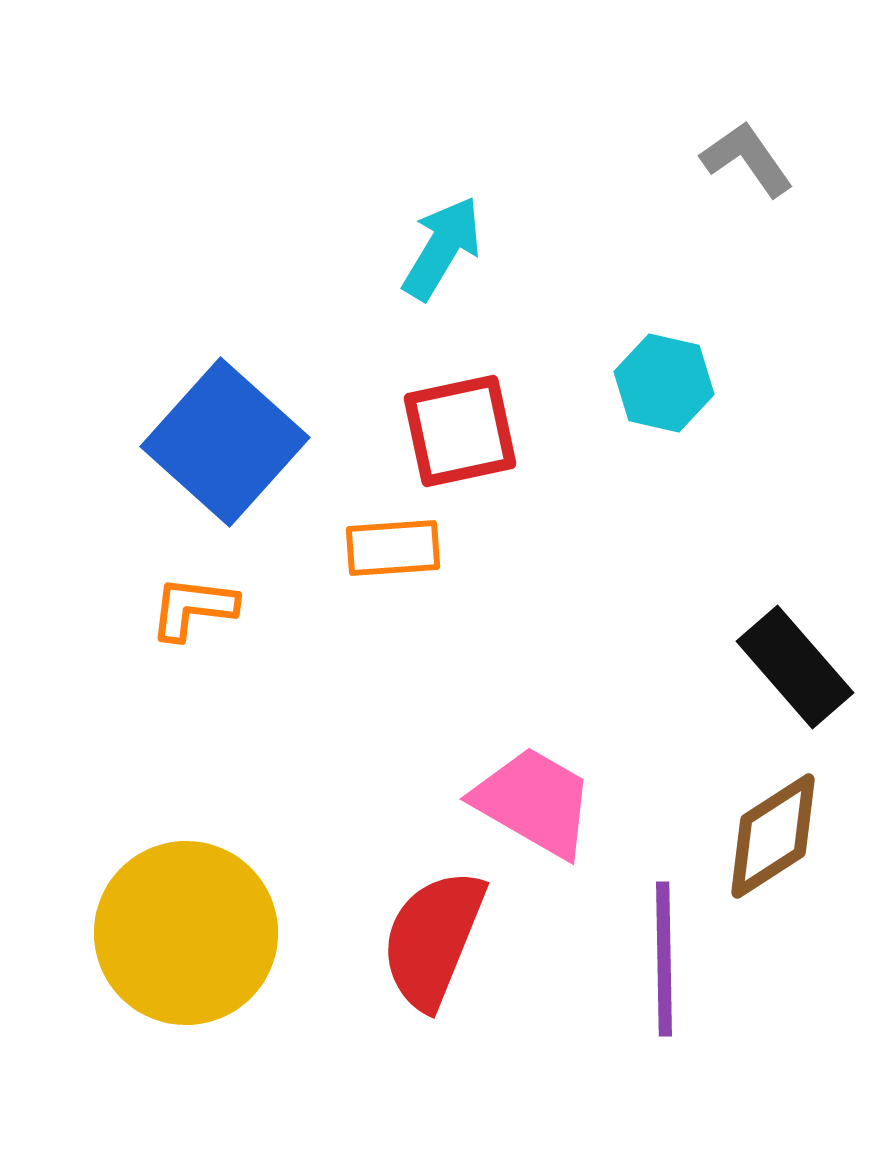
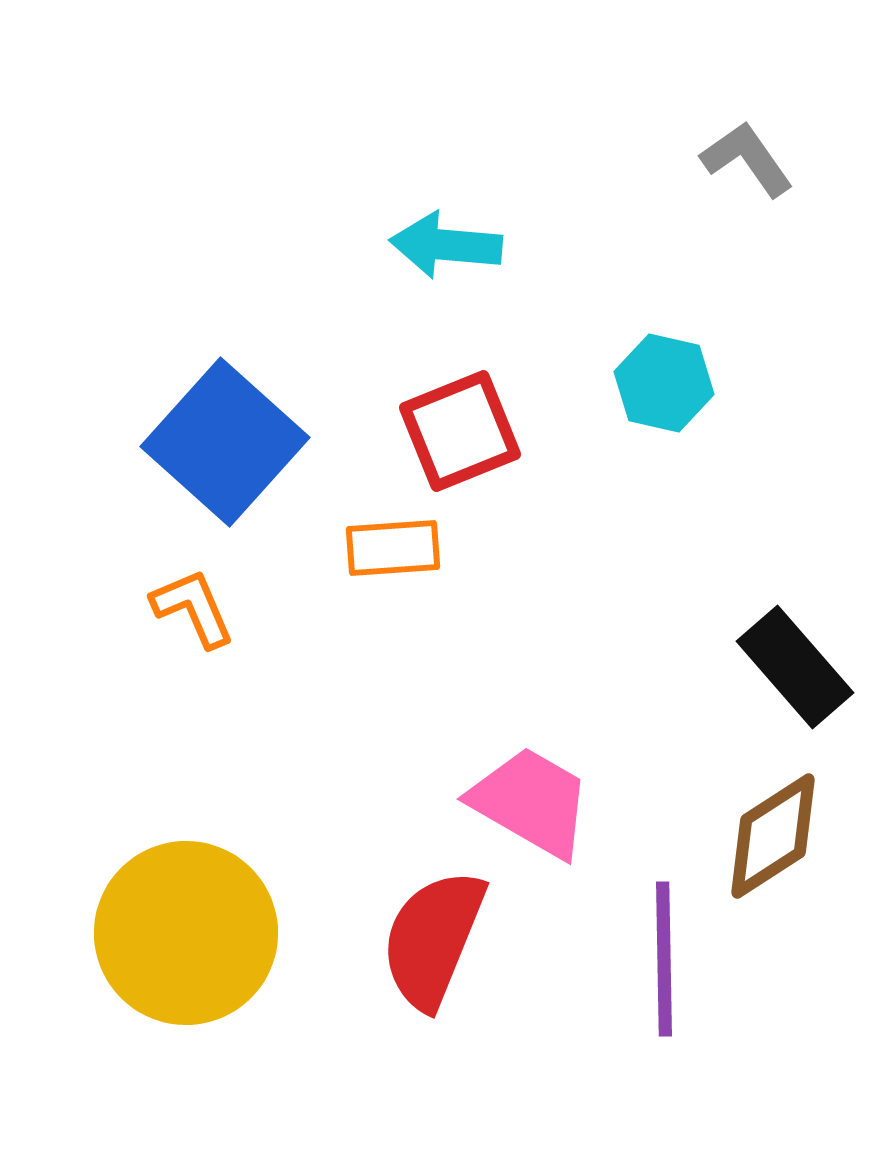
cyan arrow: moved 4 px right, 3 px up; rotated 116 degrees counterclockwise
red square: rotated 10 degrees counterclockwise
orange L-shape: rotated 60 degrees clockwise
pink trapezoid: moved 3 px left
